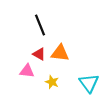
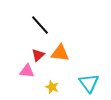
black line: rotated 20 degrees counterclockwise
red triangle: moved 1 px left, 1 px down; rotated 48 degrees clockwise
yellow star: moved 5 px down
